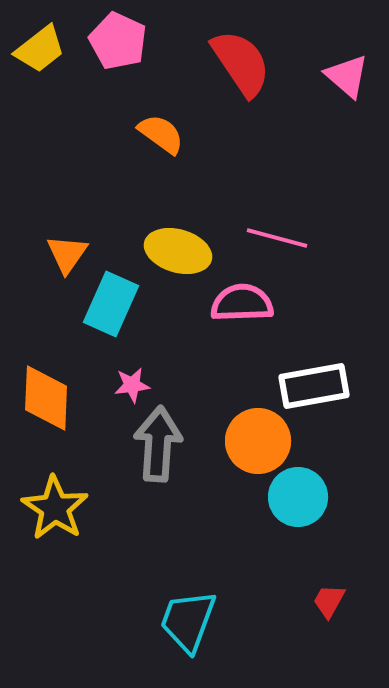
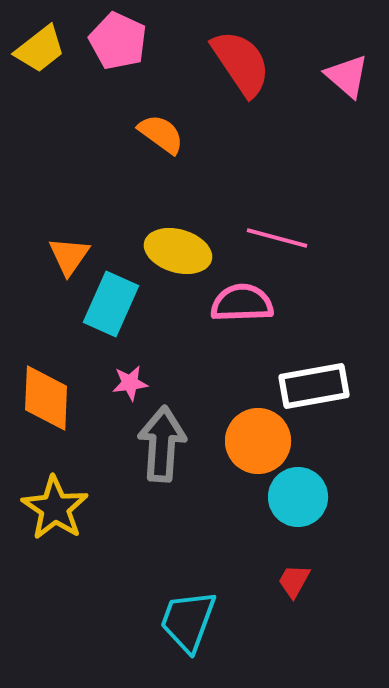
orange triangle: moved 2 px right, 2 px down
pink star: moved 2 px left, 2 px up
gray arrow: moved 4 px right
red trapezoid: moved 35 px left, 20 px up
